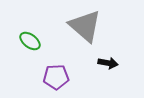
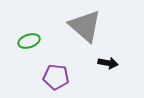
green ellipse: moved 1 px left; rotated 55 degrees counterclockwise
purple pentagon: rotated 10 degrees clockwise
